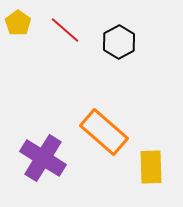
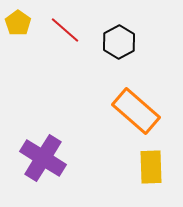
orange rectangle: moved 32 px right, 21 px up
